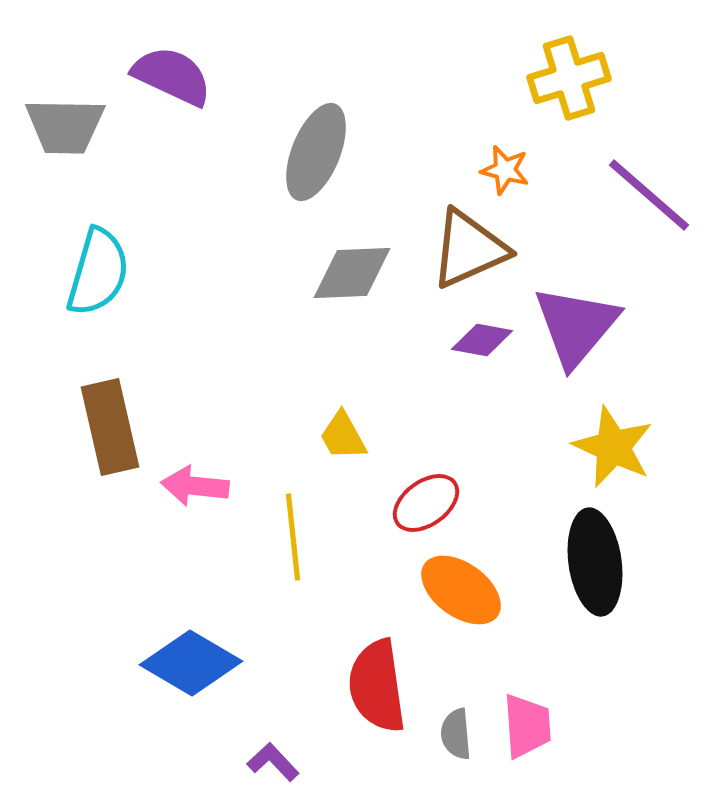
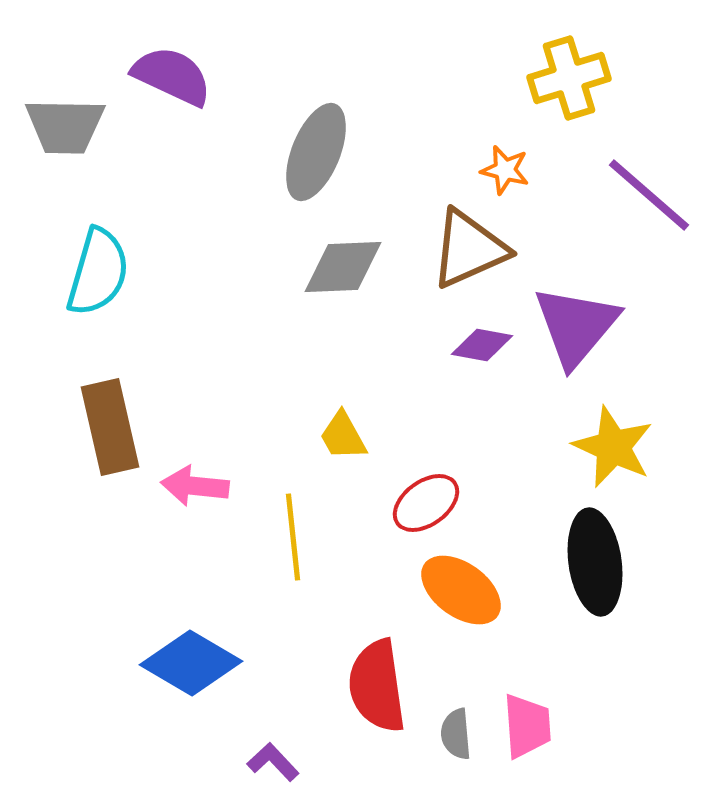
gray diamond: moved 9 px left, 6 px up
purple diamond: moved 5 px down
